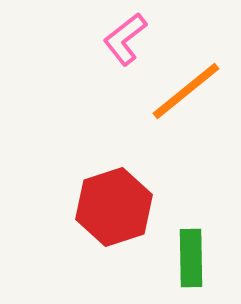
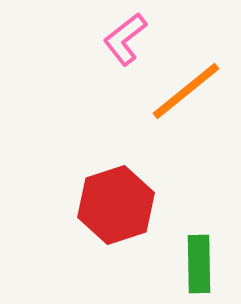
red hexagon: moved 2 px right, 2 px up
green rectangle: moved 8 px right, 6 px down
